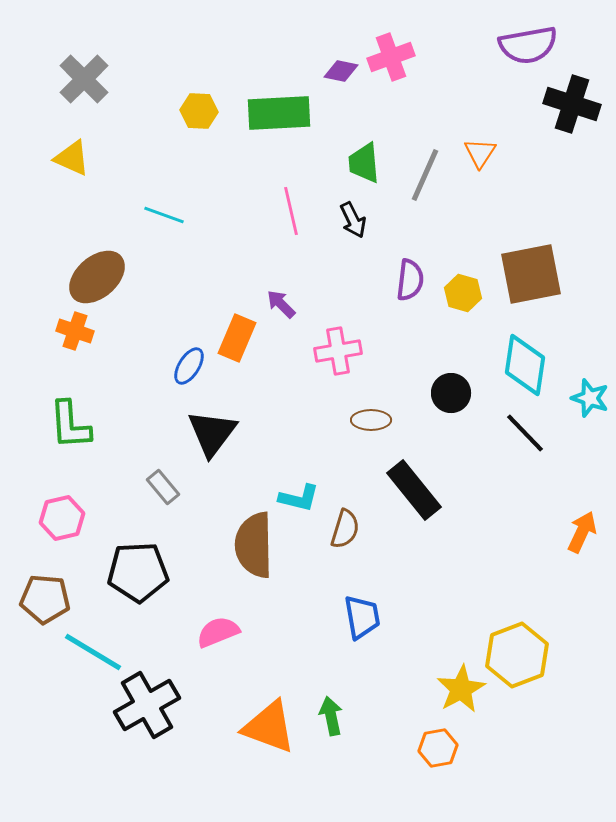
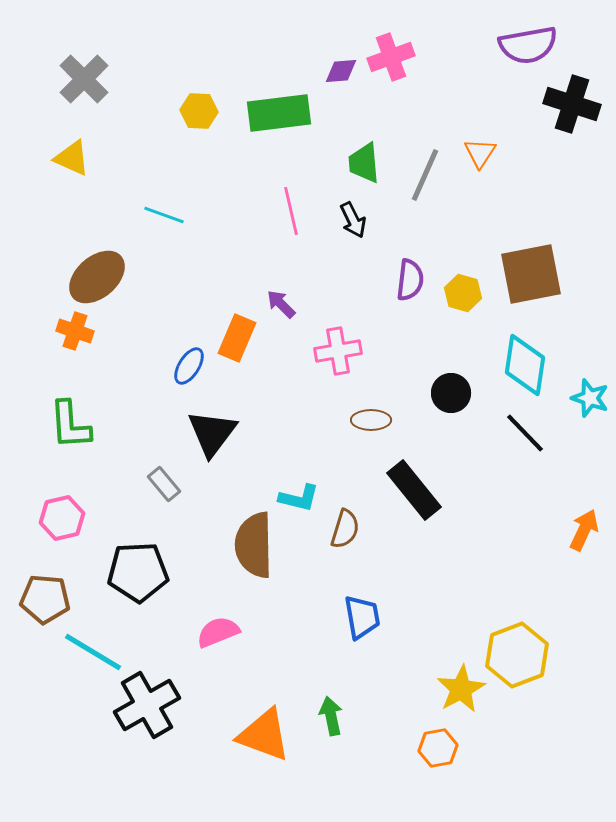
purple diamond at (341, 71): rotated 16 degrees counterclockwise
green rectangle at (279, 113): rotated 4 degrees counterclockwise
gray rectangle at (163, 487): moved 1 px right, 3 px up
orange arrow at (582, 532): moved 2 px right, 2 px up
orange triangle at (269, 727): moved 5 px left, 8 px down
